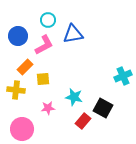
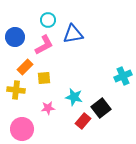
blue circle: moved 3 px left, 1 px down
yellow square: moved 1 px right, 1 px up
black square: moved 2 px left; rotated 24 degrees clockwise
